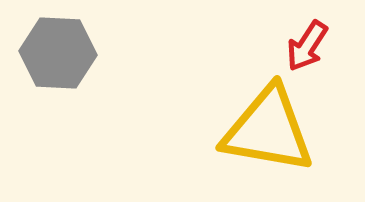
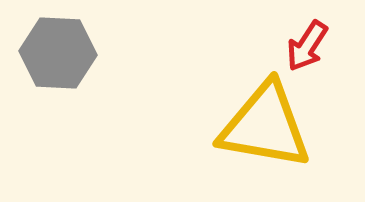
yellow triangle: moved 3 px left, 4 px up
